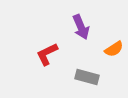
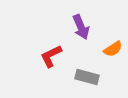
orange semicircle: moved 1 px left
red L-shape: moved 4 px right, 2 px down
